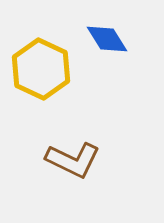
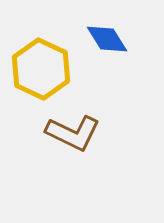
brown L-shape: moved 27 px up
